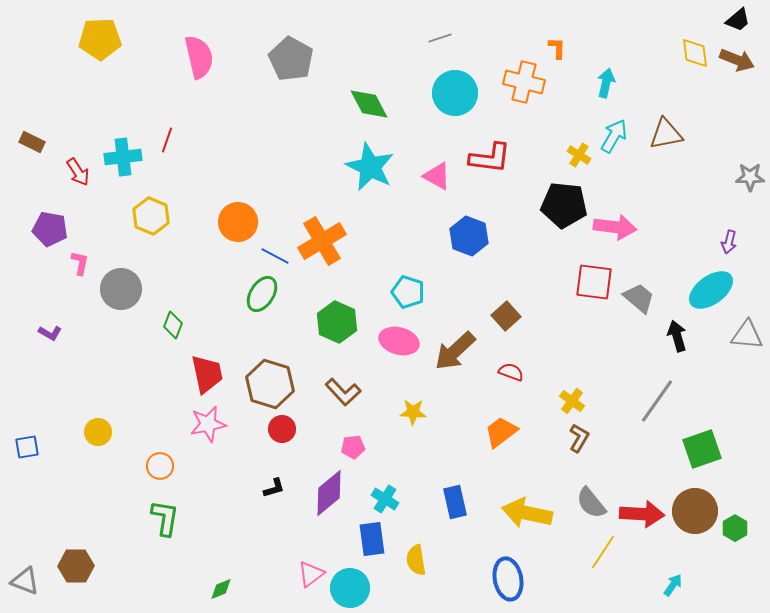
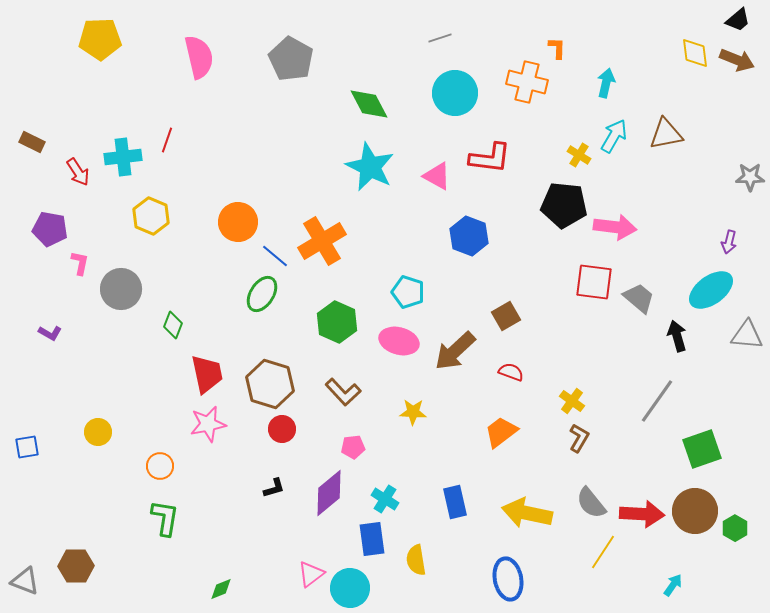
orange cross at (524, 82): moved 3 px right
blue line at (275, 256): rotated 12 degrees clockwise
brown square at (506, 316): rotated 12 degrees clockwise
